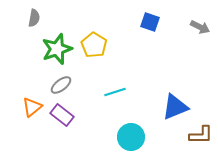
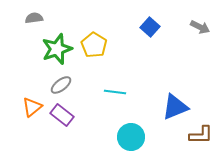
gray semicircle: rotated 108 degrees counterclockwise
blue square: moved 5 px down; rotated 24 degrees clockwise
cyan line: rotated 25 degrees clockwise
